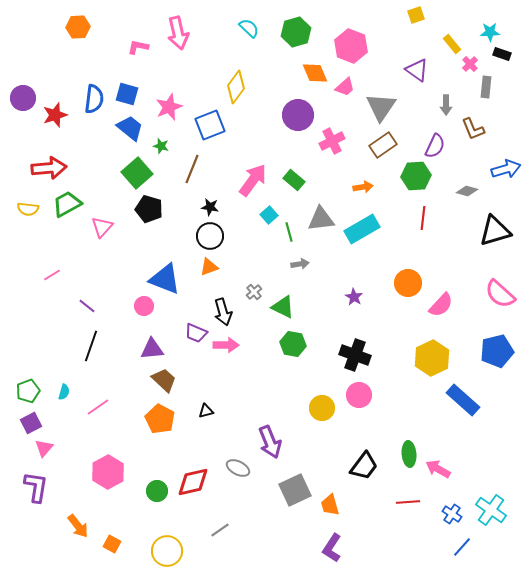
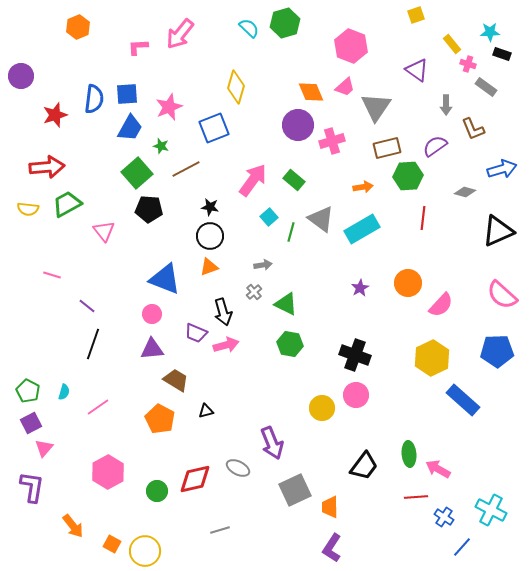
orange hexagon at (78, 27): rotated 20 degrees counterclockwise
green hexagon at (296, 32): moved 11 px left, 9 px up
pink arrow at (178, 33): moved 2 px right, 1 px down; rotated 52 degrees clockwise
pink L-shape at (138, 47): rotated 15 degrees counterclockwise
pink cross at (470, 64): moved 2 px left; rotated 28 degrees counterclockwise
orange diamond at (315, 73): moved 4 px left, 19 px down
yellow diamond at (236, 87): rotated 20 degrees counterclockwise
gray rectangle at (486, 87): rotated 60 degrees counterclockwise
blue square at (127, 94): rotated 20 degrees counterclockwise
purple circle at (23, 98): moved 2 px left, 22 px up
gray triangle at (381, 107): moved 5 px left
purple circle at (298, 115): moved 10 px down
blue square at (210, 125): moved 4 px right, 3 px down
blue trapezoid at (130, 128): rotated 80 degrees clockwise
pink cross at (332, 141): rotated 10 degrees clockwise
brown rectangle at (383, 145): moved 4 px right, 3 px down; rotated 20 degrees clockwise
purple semicircle at (435, 146): rotated 150 degrees counterclockwise
red arrow at (49, 168): moved 2 px left, 1 px up
brown line at (192, 169): moved 6 px left; rotated 40 degrees clockwise
blue arrow at (506, 169): moved 4 px left
green hexagon at (416, 176): moved 8 px left
gray diamond at (467, 191): moved 2 px left, 1 px down
black pentagon at (149, 209): rotated 12 degrees counterclockwise
cyan square at (269, 215): moved 2 px down
gray triangle at (321, 219): rotated 44 degrees clockwise
pink triangle at (102, 227): moved 2 px right, 4 px down; rotated 20 degrees counterclockwise
black triangle at (495, 231): moved 3 px right; rotated 8 degrees counterclockwise
green line at (289, 232): moved 2 px right; rotated 30 degrees clockwise
gray arrow at (300, 264): moved 37 px left, 1 px down
pink line at (52, 275): rotated 48 degrees clockwise
pink semicircle at (500, 294): moved 2 px right, 1 px down
purple star at (354, 297): moved 6 px right, 9 px up; rotated 12 degrees clockwise
pink circle at (144, 306): moved 8 px right, 8 px down
green triangle at (283, 307): moved 3 px right, 3 px up
green hexagon at (293, 344): moved 3 px left
pink arrow at (226, 345): rotated 15 degrees counterclockwise
black line at (91, 346): moved 2 px right, 2 px up
blue pentagon at (497, 351): rotated 12 degrees clockwise
brown trapezoid at (164, 380): moved 12 px right; rotated 12 degrees counterclockwise
green pentagon at (28, 391): rotated 25 degrees counterclockwise
pink circle at (359, 395): moved 3 px left
purple arrow at (270, 442): moved 2 px right, 1 px down
red diamond at (193, 482): moved 2 px right, 3 px up
purple L-shape at (36, 487): moved 4 px left
red line at (408, 502): moved 8 px right, 5 px up
orange trapezoid at (330, 505): moved 2 px down; rotated 15 degrees clockwise
cyan cross at (491, 510): rotated 8 degrees counterclockwise
blue cross at (452, 514): moved 8 px left, 3 px down
orange arrow at (78, 526): moved 5 px left
gray line at (220, 530): rotated 18 degrees clockwise
yellow circle at (167, 551): moved 22 px left
